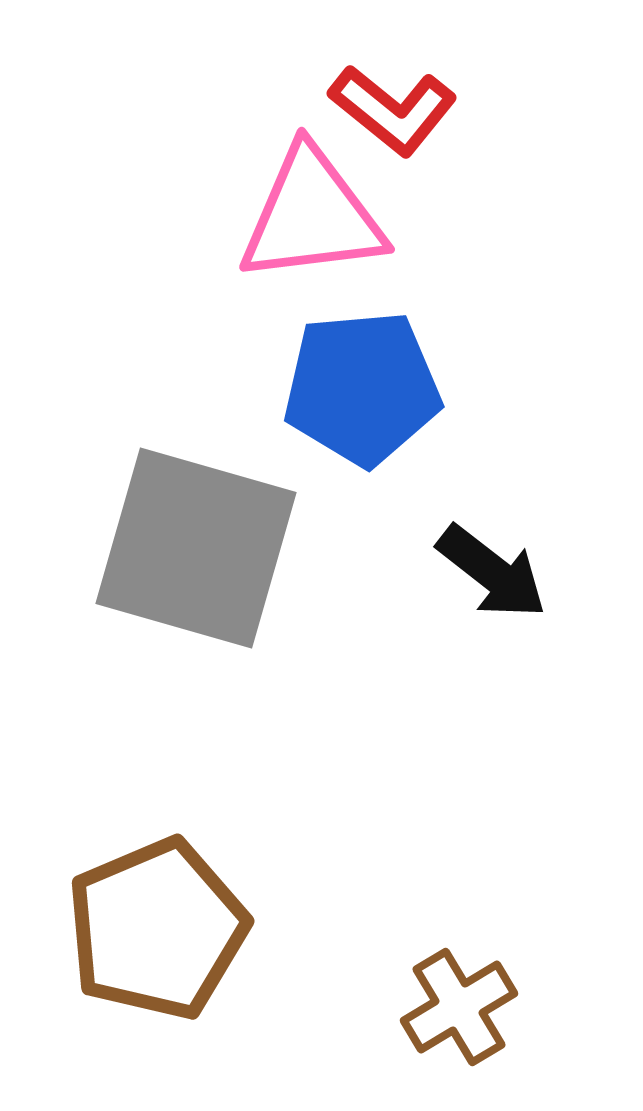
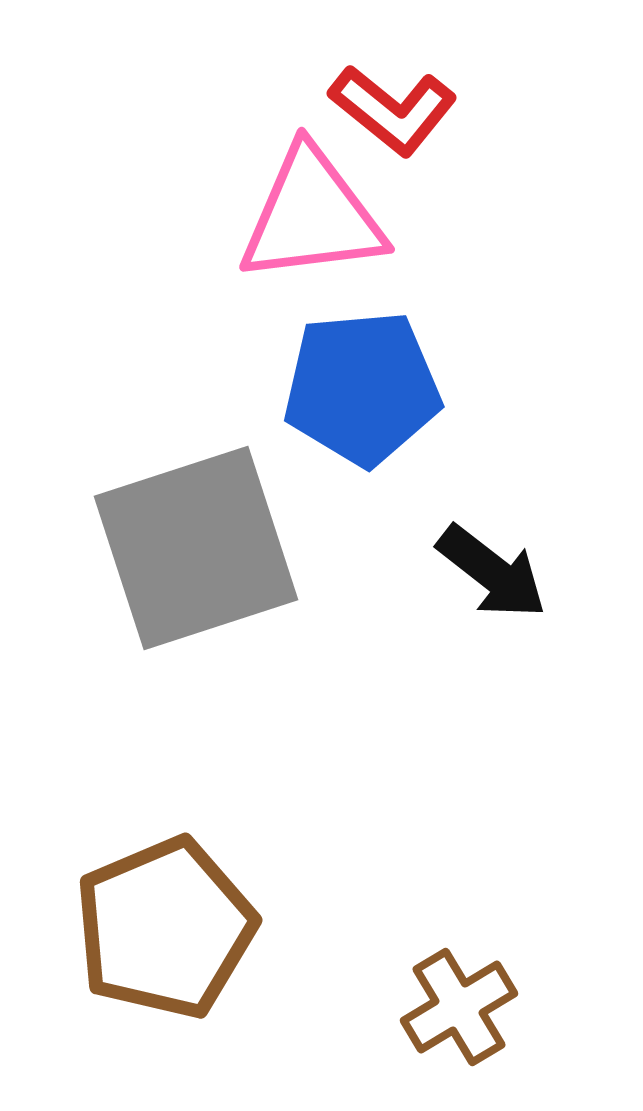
gray square: rotated 34 degrees counterclockwise
brown pentagon: moved 8 px right, 1 px up
